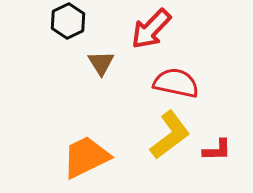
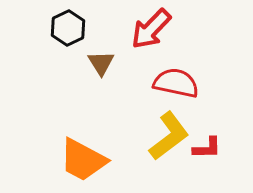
black hexagon: moved 7 px down
yellow L-shape: moved 1 px left, 1 px down
red L-shape: moved 10 px left, 2 px up
orange trapezoid: moved 3 px left, 3 px down; rotated 126 degrees counterclockwise
